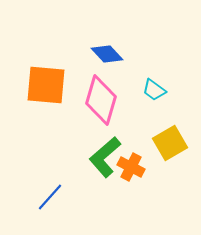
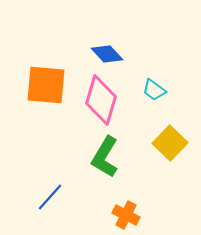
yellow square: rotated 16 degrees counterclockwise
green L-shape: rotated 18 degrees counterclockwise
orange cross: moved 5 px left, 48 px down
